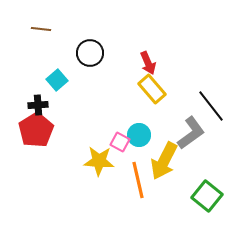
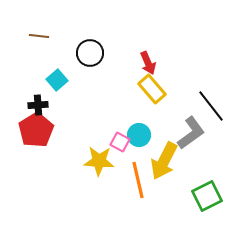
brown line: moved 2 px left, 7 px down
green square: rotated 24 degrees clockwise
